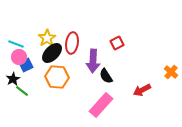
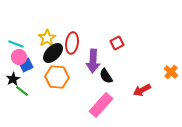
black ellipse: moved 1 px right
